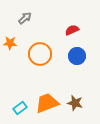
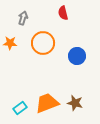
gray arrow: moved 2 px left; rotated 32 degrees counterclockwise
red semicircle: moved 9 px left, 17 px up; rotated 80 degrees counterclockwise
orange circle: moved 3 px right, 11 px up
